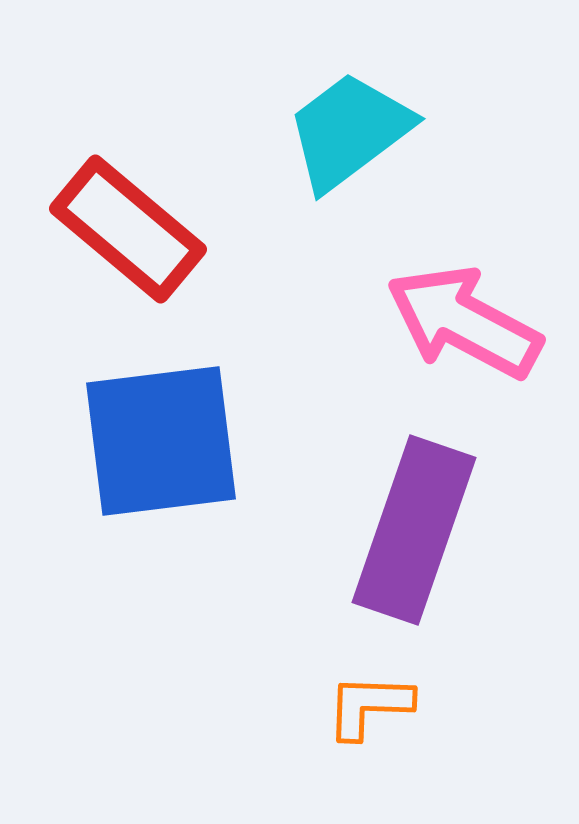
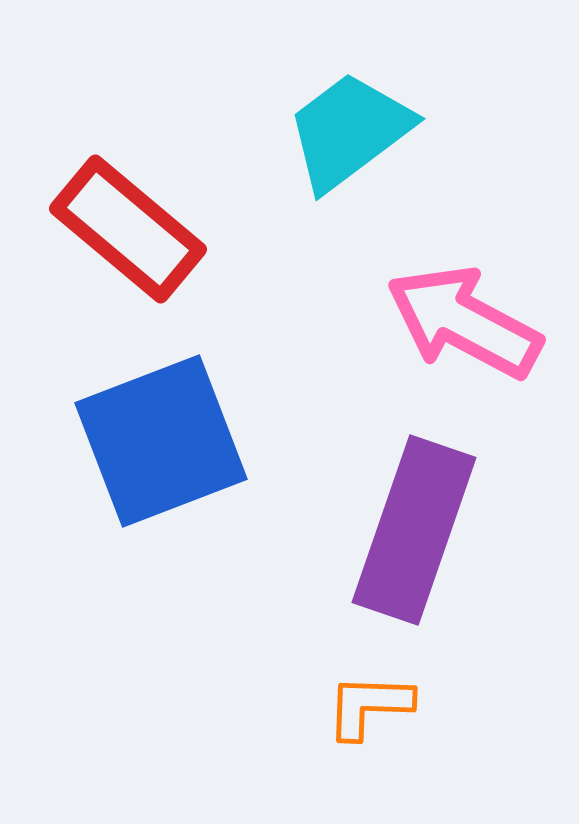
blue square: rotated 14 degrees counterclockwise
